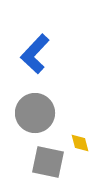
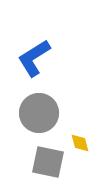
blue L-shape: moved 1 px left, 4 px down; rotated 15 degrees clockwise
gray circle: moved 4 px right
